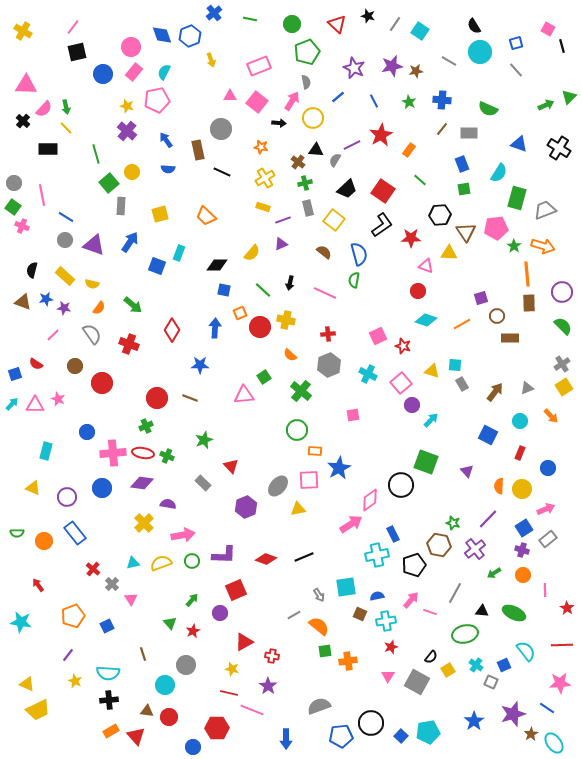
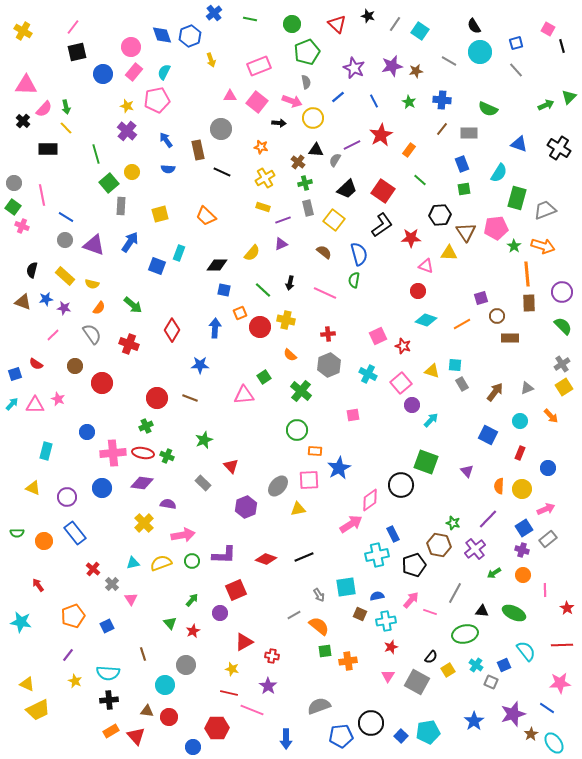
pink arrow at (292, 101): rotated 78 degrees clockwise
